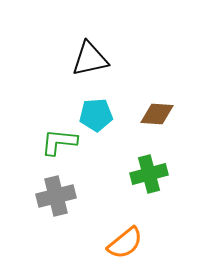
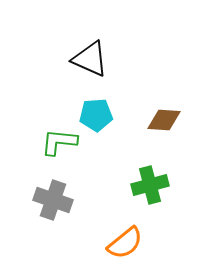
black triangle: rotated 36 degrees clockwise
brown diamond: moved 7 px right, 6 px down
green cross: moved 1 px right, 11 px down
gray cross: moved 3 px left, 4 px down; rotated 33 degrees clockwise
